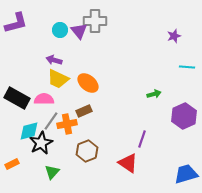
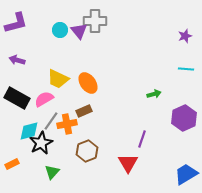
purple star: moved 11 px right
purple arrow: moved 37 px left
cyan line: moved 1 px left, 2 px down
orange ellipse: rotated 15 degrees clockwise
pink semicircle: rotated 30 degrees counterclockwise
purple hexagon: moved 2 px down
red triangle: rotated 25 degrees clockwise
blue trapezoid: rotated 15 degrees counterclockwise
